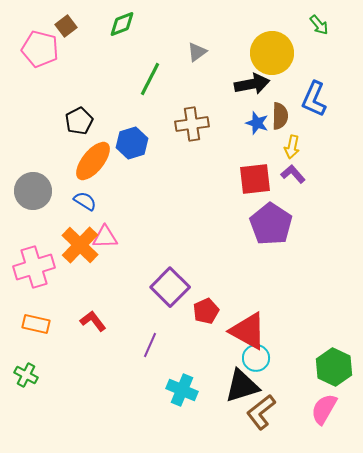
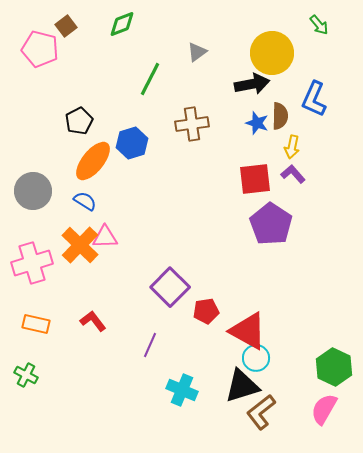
pink cross: moved 2 px left, 4 px up
red pentagon: rotated 15 degrees clockwise
